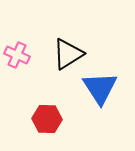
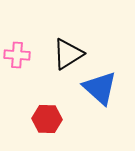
pink cross: rotated 20 degrees counterclockwise
blue triangle: rotated 15 degrees counterclockwise
